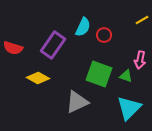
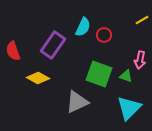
red semicircle: moved 3 px down; rotated 54 degrees clockwise
